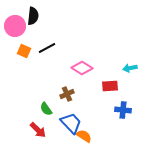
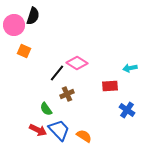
black semicircle: rotated 12 degrees clockwise
pink circle: moved 1 px left, 1 px up
black line: moved 10 px right, 25 px down; rotated 24 degrees counterclockwise
pink diamond: moved 5 px left, 5 px up
blue cross: moved 4 px right; rotated 28 degrees clockwise
blue trapezoid: moved 12 px left, 7 px down
red arrow: rotated 18 degrees counterclockwise
